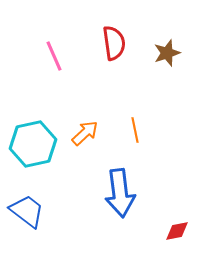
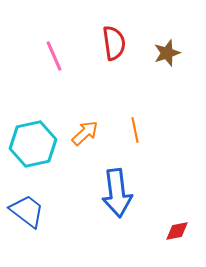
blue arrow: moved 3 px left
